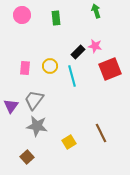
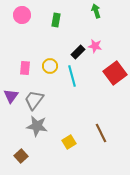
green rectangle: moved 2 px down; rotated 16 degrees clockwise
red square: moved 5 px right, 4 px down; rotated 15 degrees counterclockwise
purple triangle: moved 10 px up
brown square: moved 6 px left, 1 px up
